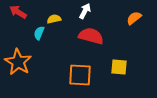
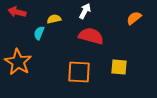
red arrow: moved 1 px left; rotated 18 degrees counterclockwise
orange square: moved 1 px left, 3 px up
